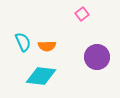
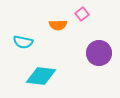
cyan semicircle: rotated 126 degrees clockwise
orange semicircle: moved 11 px right, 21 px up
purple circle: moved 2 px right, 4 px up
